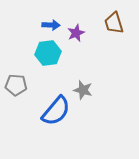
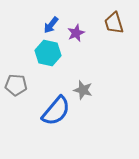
blue arrow: rotated 126 degrees clockwise
cyan hexagon: rotated 20 degrees clockwise
